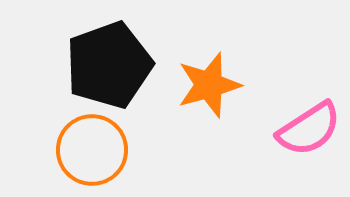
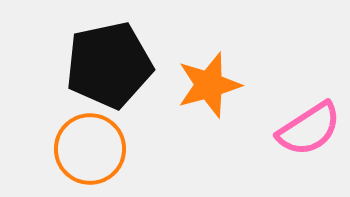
black pentagon: rotated 8 degrees clockwise
orange circle: moved 2 px left, 1 px up
